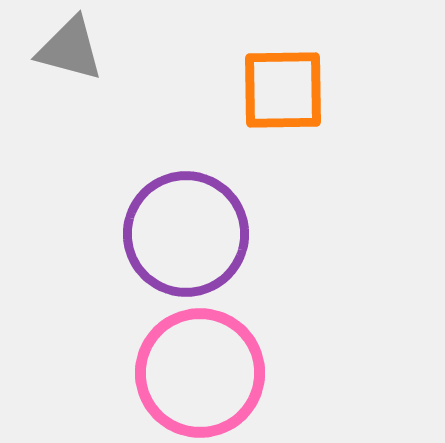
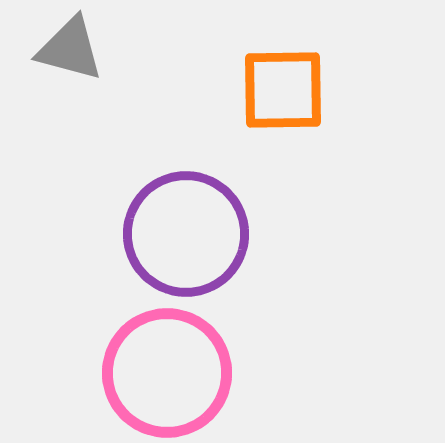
pink circle: moved 33 px left
